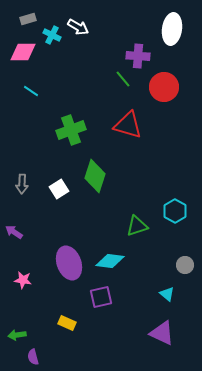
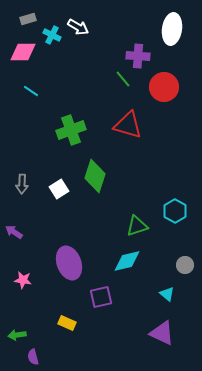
cyan diamond: moved 17 px right; rotated 20 degrees counterclockwise
